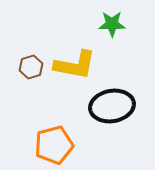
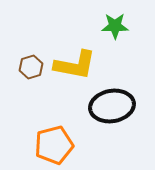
green star: moved 3 px right, 2 px down
